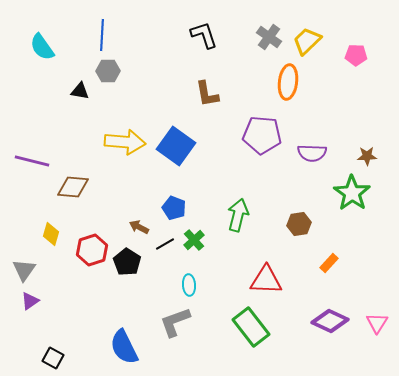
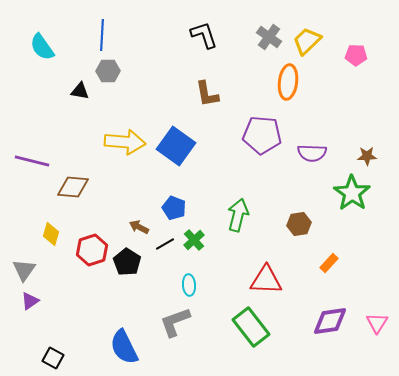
purple diamond: rotated 33 degrees counterclockwise
